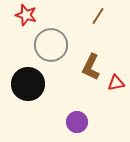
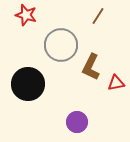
gray circle: moved 10 px right
